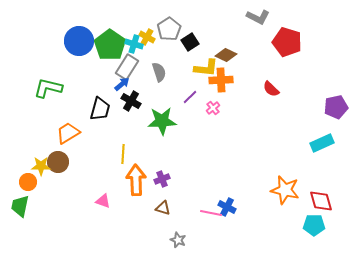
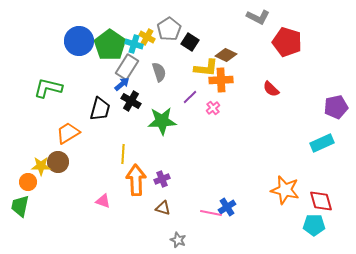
black square: rotated 24 degrees counterclockwise
blue cross: rotated 30 degrees clockwise
